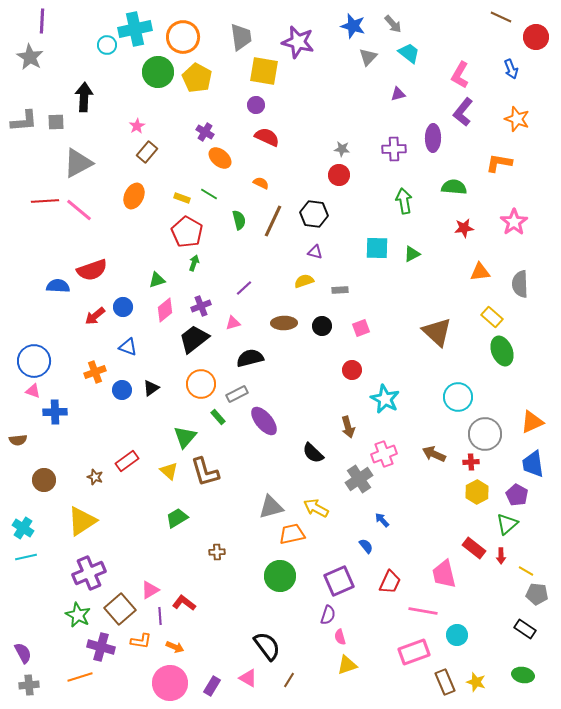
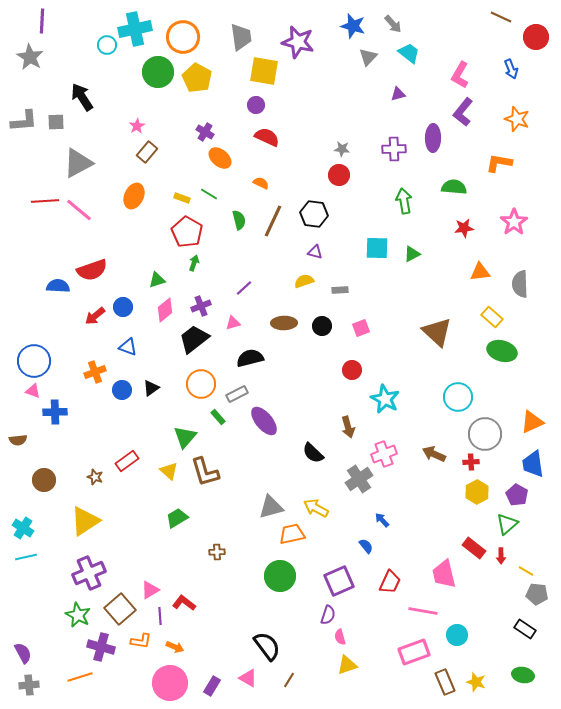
black arrow at (84, 97): moved 2 px left; rotated 36 degrees counterclockwise
green ellipse at (502, 351): rotated 52 degrees counterclockwise
yellow triangle at (82, 521): moved 3 px right
